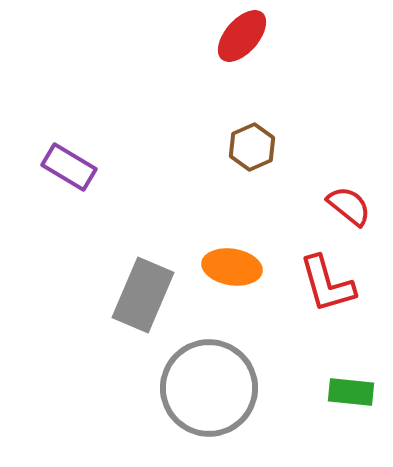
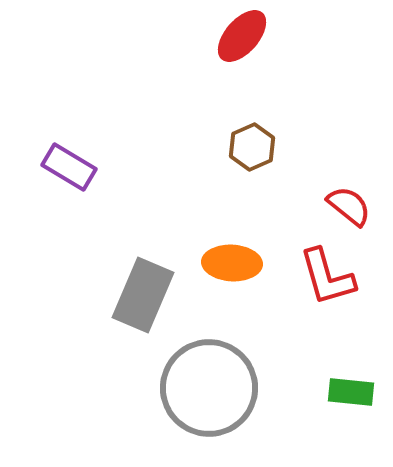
orange ellipse: moved 4 px up; rotated 6 degrees counterclockwise
red L-shape: moved 7 px up
